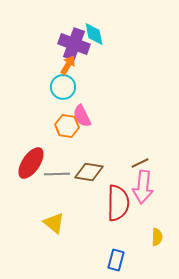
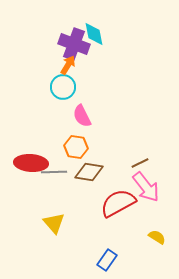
orange hexagon: moved 9 px right, 21 px down
red ellipse: rotated 60 degrees clockwise
gray line: moved 3 px left, 2 px up
pink arrow: moved 3 px right; rotated 44 degrees counterclockwise
red semicircle: rotated 120 degrees counterclockwise
yellow triangle: rotated 10 degrees clockwise
yellow semicircle: rotated 60 degrees counterclockwise
blue rectangle: moved 9 px left; rotated 20 degrees clockwise
